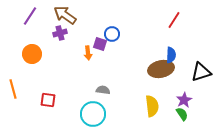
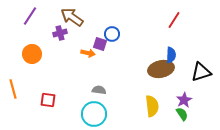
brown arrow: moved 7 px right, 2 px down
orange arrow: rotated 72 degrees counterclockwise
gray semicircle: moved 4 px left
cyan circle: moved 1 px right
